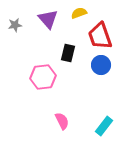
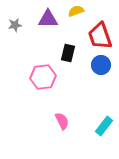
yellow semicircle: moved 3 px left, 2 px up
purple triangle: rotated 50 degrees counterclockwise
